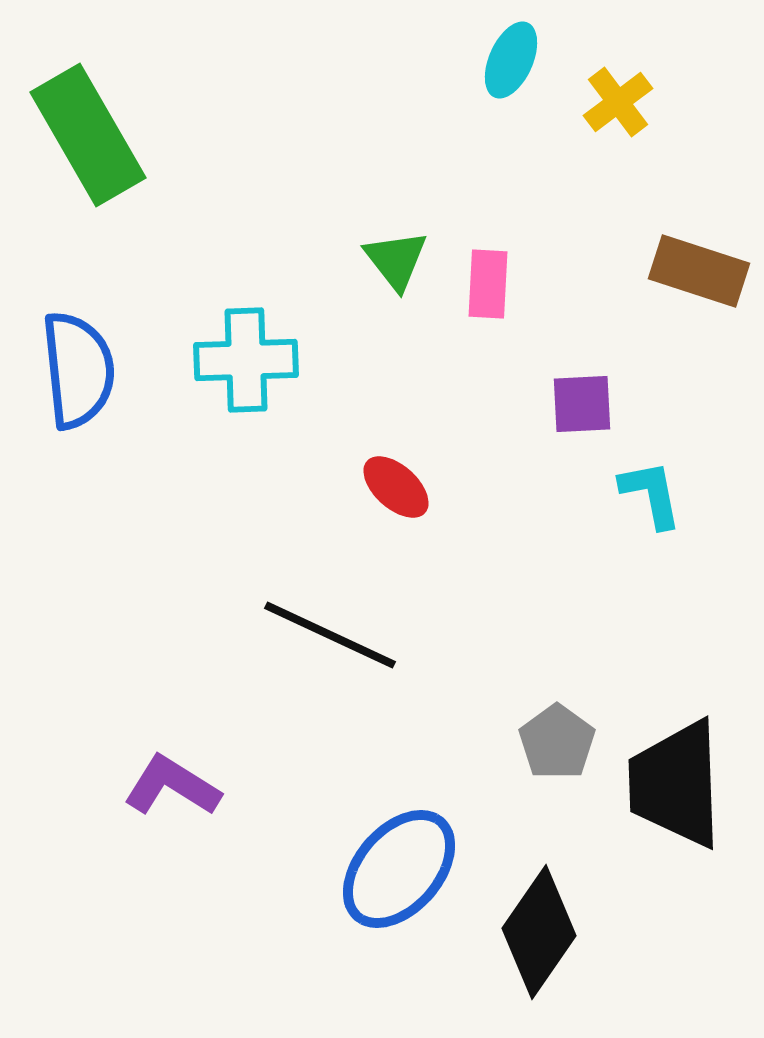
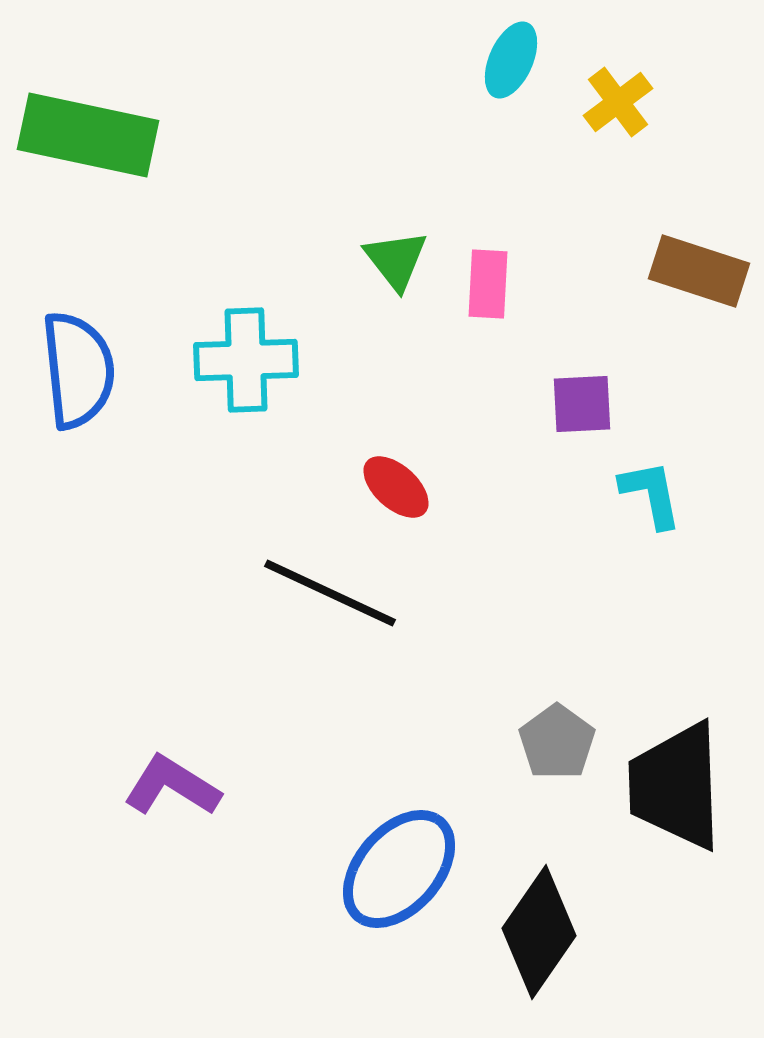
green rectangle: rotated 48 degrees counterclockwise
black line: moved 42 px up
black trapezoid: moved 2 px down
